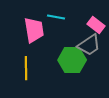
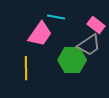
pink trapezoid: moved 6 px right, 4 px down; rotated 44 degrees clockwise
